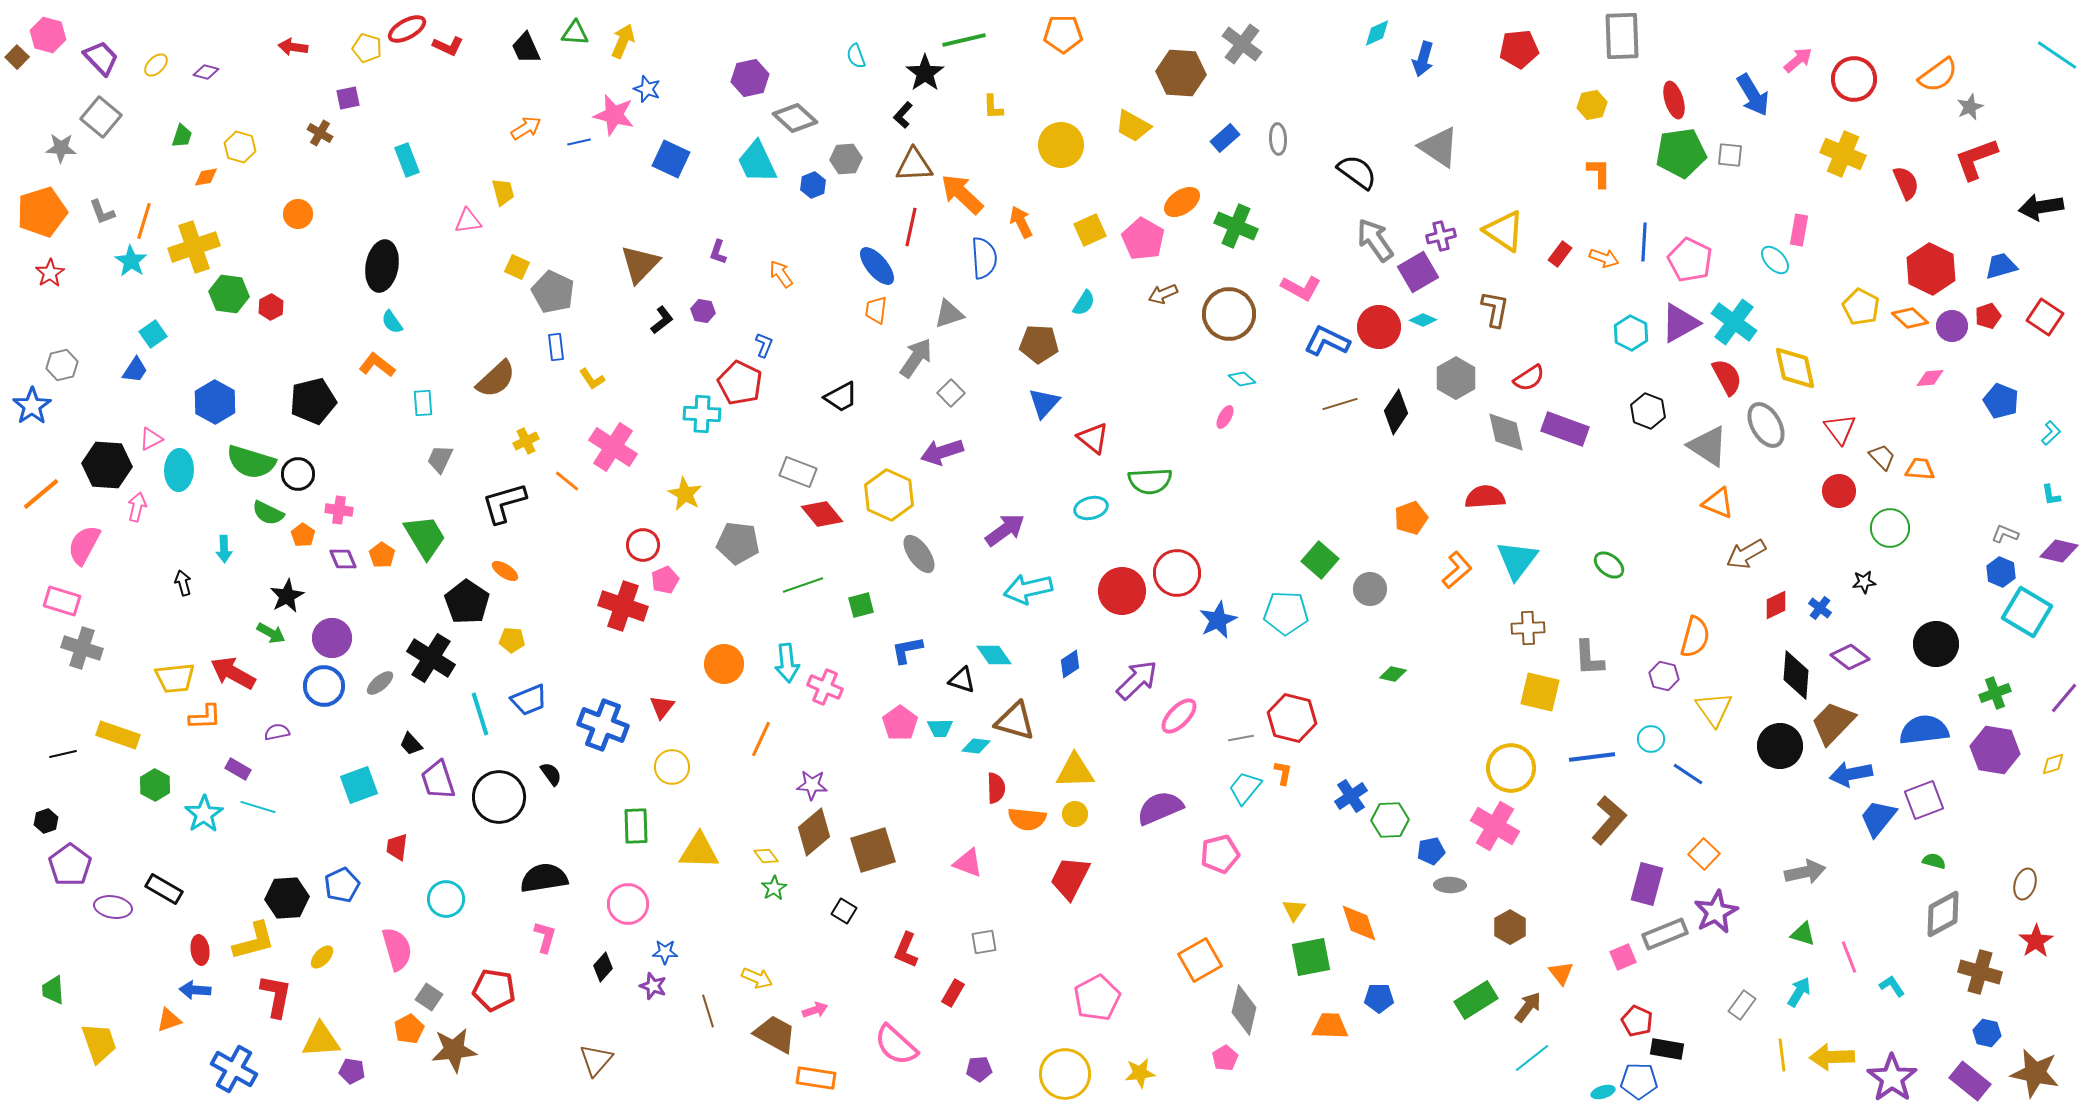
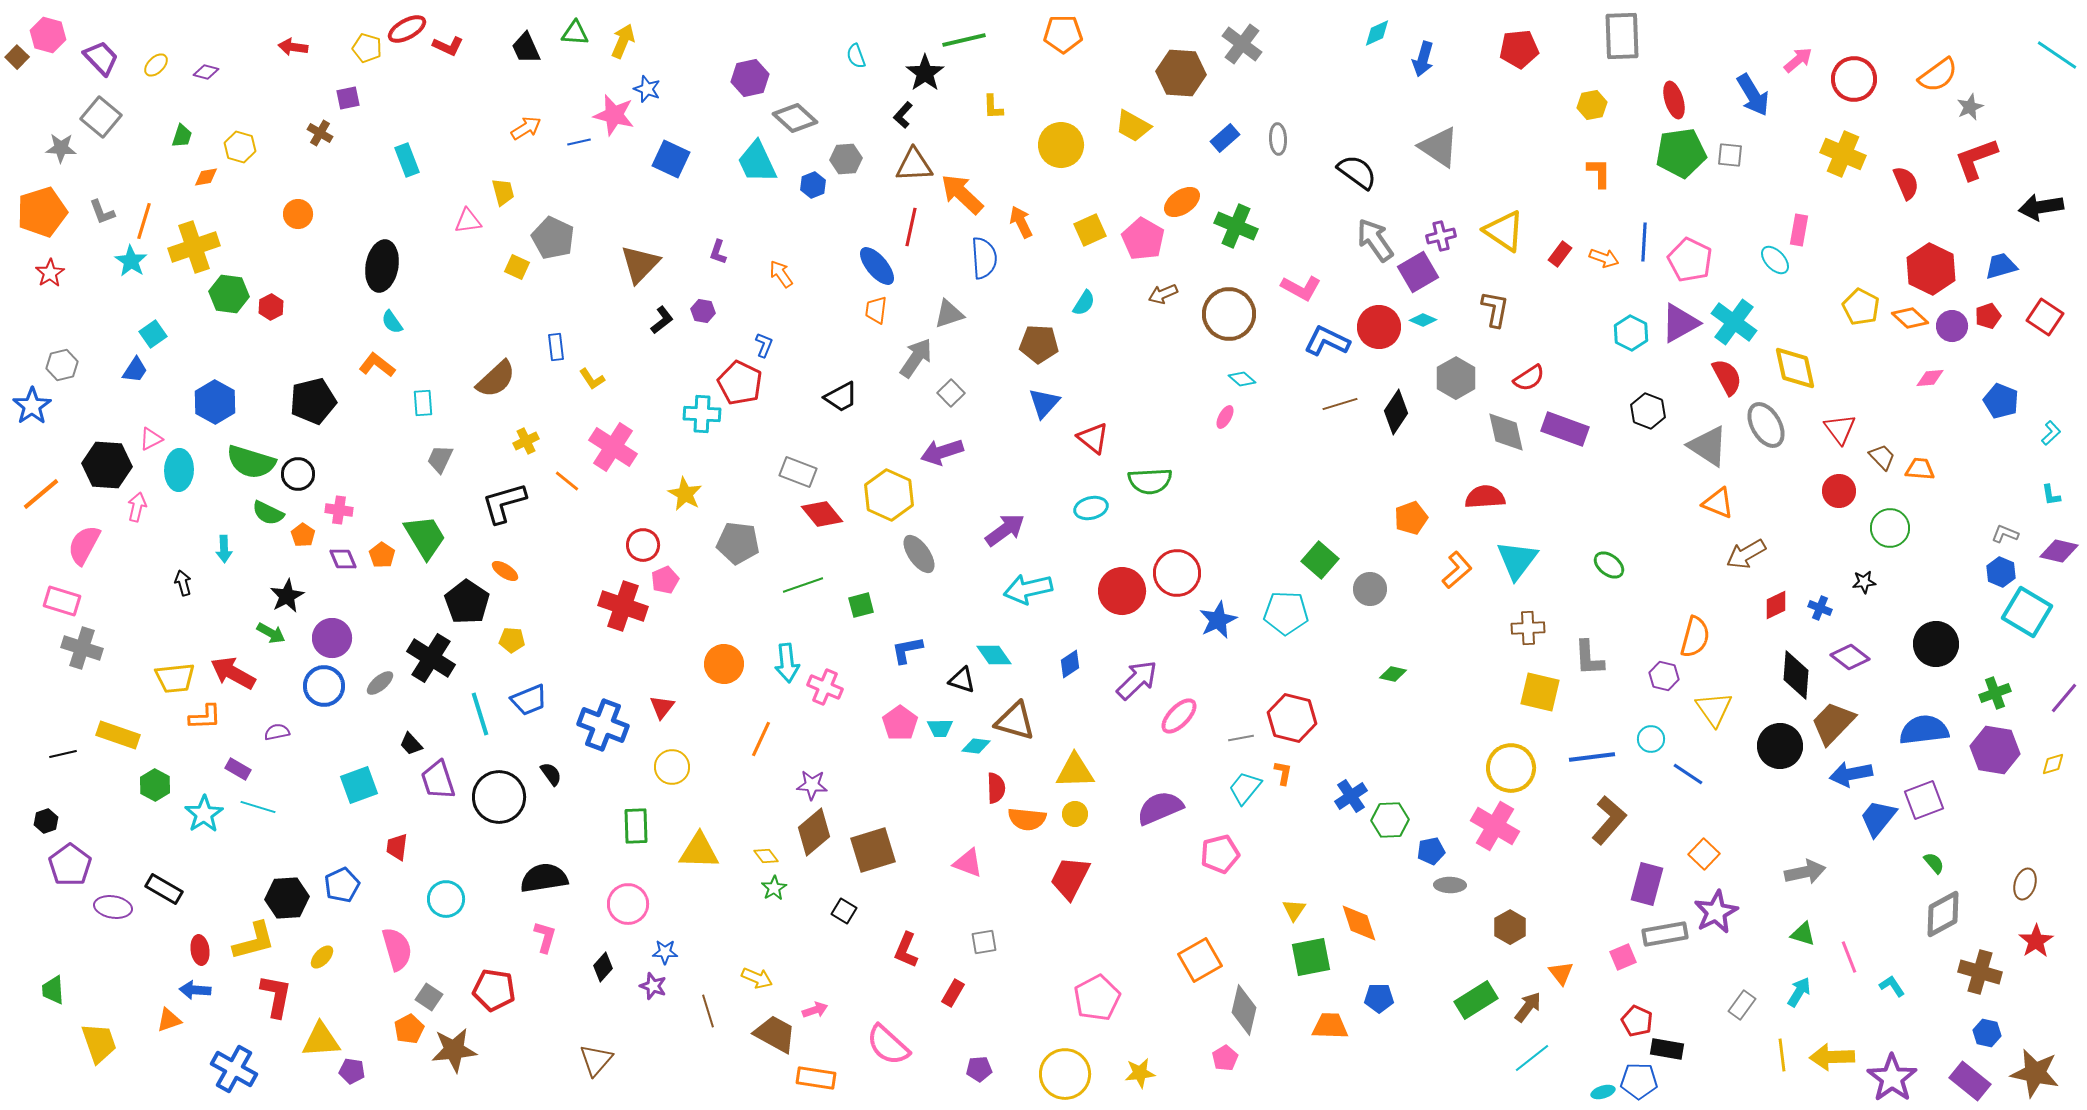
gray pentagon at (553, 292): moved 54 px up
blue cross at (1820, 608): rotated 15 degrees counterclockwise
green semicircle at (1934, 861): moved 2 px down; rotated 35 degrees clockwise
gray rectangle at (1665, 934): rotated 12 degrees clockwise
pink semicircle at (896, 1045): moved 8 px left
